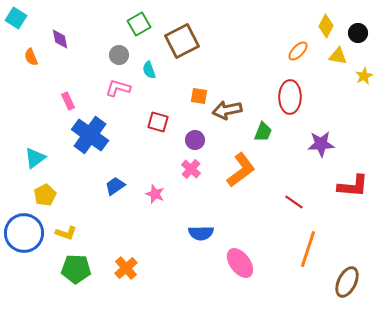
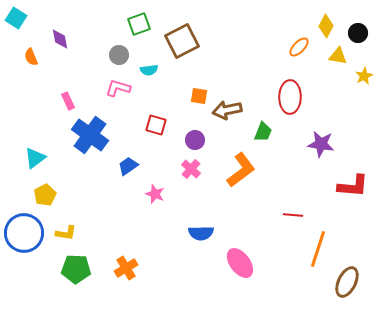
green square: rotated 10 degrees clockwise
orange ellipse: moved 1 px right, 4 px up
cyan semicircle: rotated 78 degrees counterclockwise
red square: moved 2 px left, 3 px down
purple star: rotated 12 degrees clockwise
blue trapezoid: moved 13 px right, 20 px up
red line: moved 1 px left, 13 px down; rotated 30 degrees counterclockwise
yellow L-shape: rotated 10 degrees counterclockwise
orange line: moved 10 px right
orange cross: rotated 10 degrees clockwise
